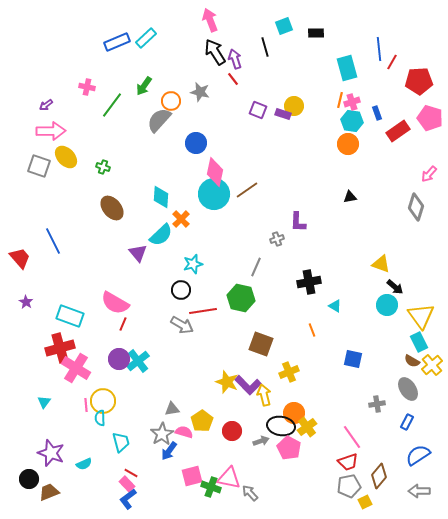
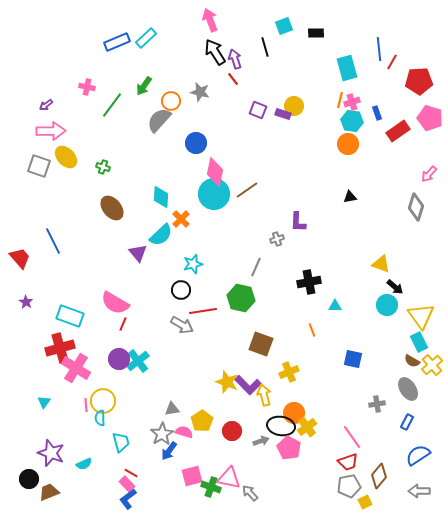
cyan triangle at (335, 306): rotated 32 degrees counterclockwise
